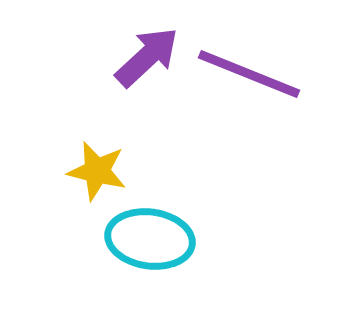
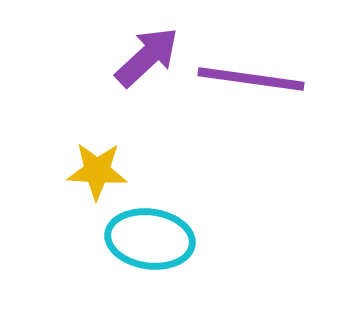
purple line: moved 2 px right, 5 px down; rotated 14 degrees counterclockwise
yellow star: rotated 10 degrees counterclockwise
